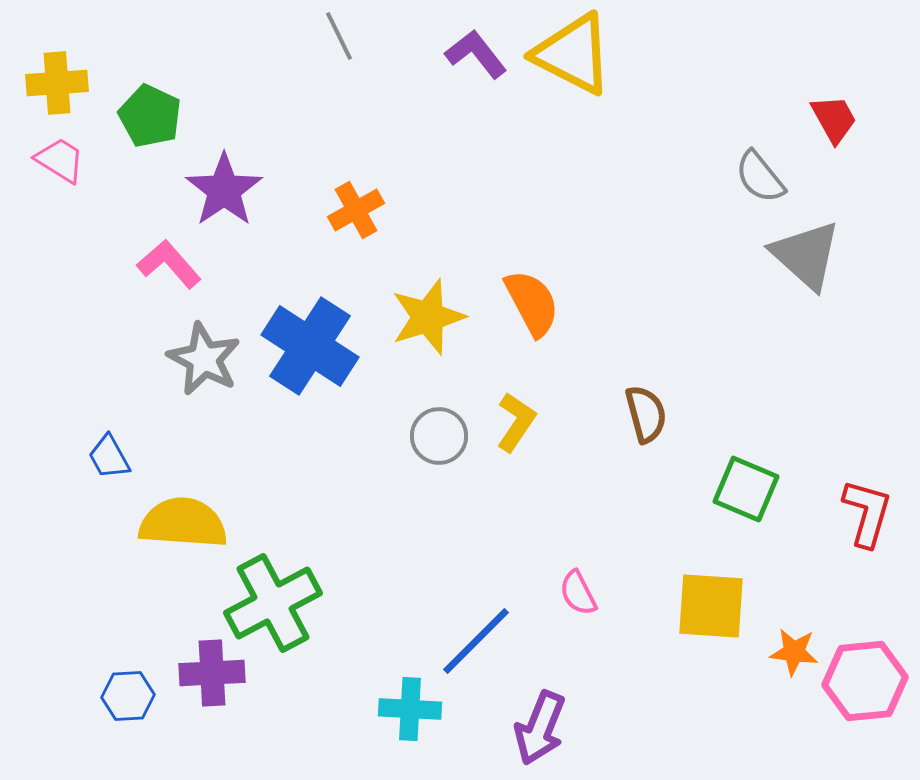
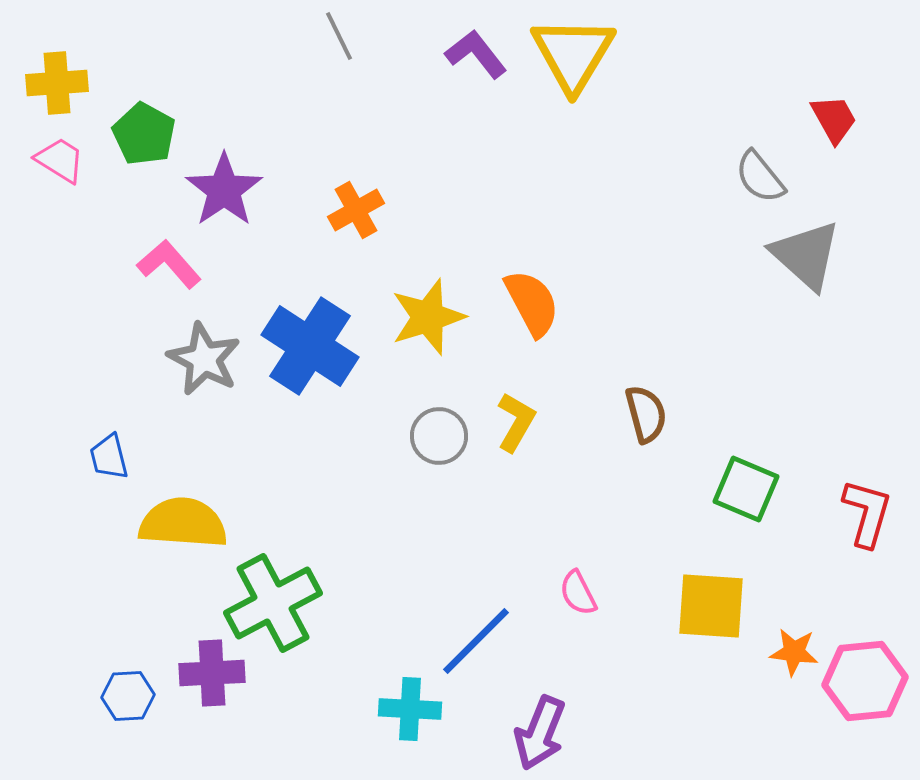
yellow triangle: rotated 34 degrees clockwise
green pentagon: moved 6 px left, 18 px down; rotated 4 degrees clockwise
yellow L-shape: rotated 4 degrees counterclockwise
blue trapezoid: rotated 15 degrees clockwise
purple arrow: moved 5 px down
